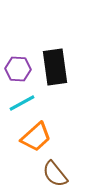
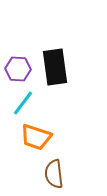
cyan line: moved 1 px right; rotated 24 degrees counterclockwise
orange trapezoid: rotated 60 degrees clockwise
brown semicircle: moved 1 px left; rotated 32 degrees clockwise
